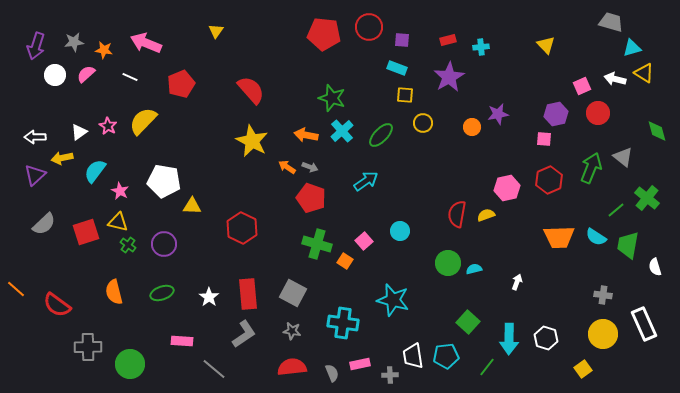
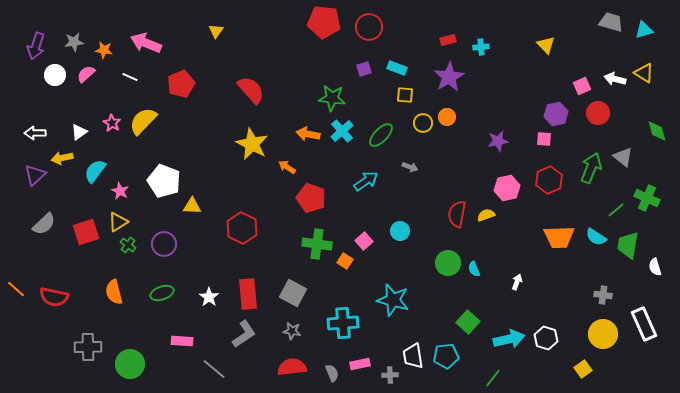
red pentagon at (324, 34): moved 12 px up
purple square at (402, 40): moved 38 px left, 29 px down; rotated 21 degrees counterclockwise
cyan triangle at (632, 48): moved 12 px right, 18 px up
green star at (332, 98): rotated 12 degrees counterclockwise
purple star at (498, 114): moved 27 px down
pink star at (108, 126): moved 4 px right, 3 px up
orange circle at (472, 127): moved 25 px left, 10 px up
orange arrow at (306, 135): moved 2 px right, 1 px up
white arrow at (35, 137): moved 4 px up
yellow star at (252, 141): moved 3 px down
gray arrow at (310, 167): moved 100 px right
white pentagon at (164, 181): rotated 12 degrees clockwise
green cross at (647, 198): rotated 15 degrees counterclockwise
yellow triangle at (118, 222): rotated 45 degrees counterclockwise
green cross at (317, 244): rotated 8 degrees counterclockwise
cyan semicircle at (474, 269): rotated 98 degrees counterclockwise
red semicircle at (57, 305): moved 3 px left, 8 px up; rotated 24 degrees counterclockwise
cyan cross at (343, 323): rotated 12 degrees counterclockwise
cyan arrow at (509, 339): rotated 104 degrees counterclockwise
green line at (487, 367): moved 6 px right, 11 px down
